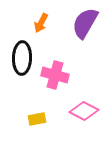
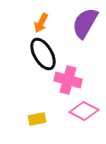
black ellipse: moved 21 px right, 4 px up; rotated 32 degrees counterclockwise
pink cross: moved 13 px right, 5 px down
